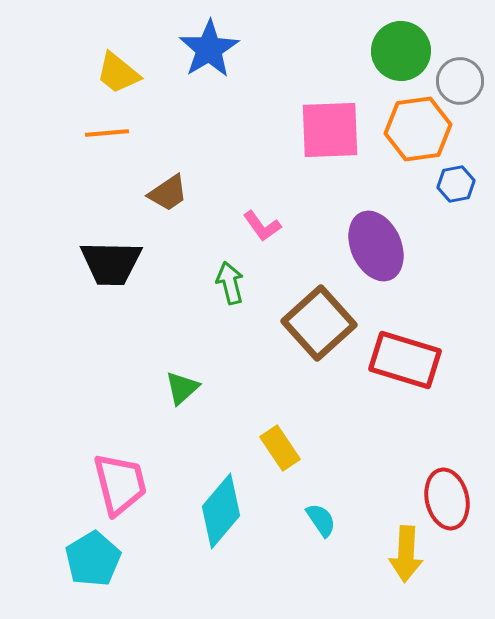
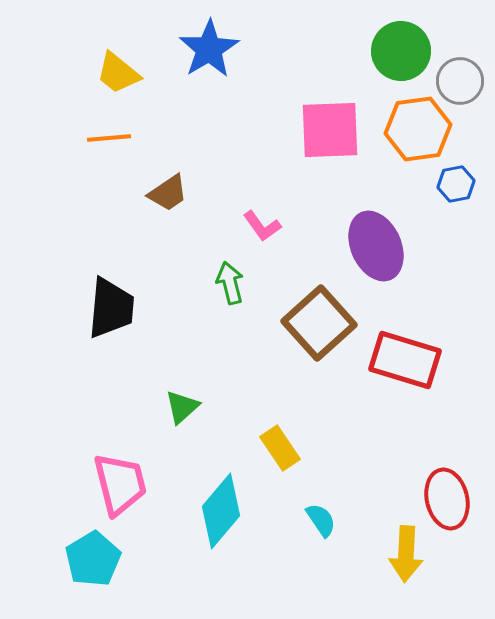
orange line: moved 2 px right, 5 px down
black trapezoid: moved 45 px down; rotated 86 degrees counterclockwise
green triangle: moved 19 px down
